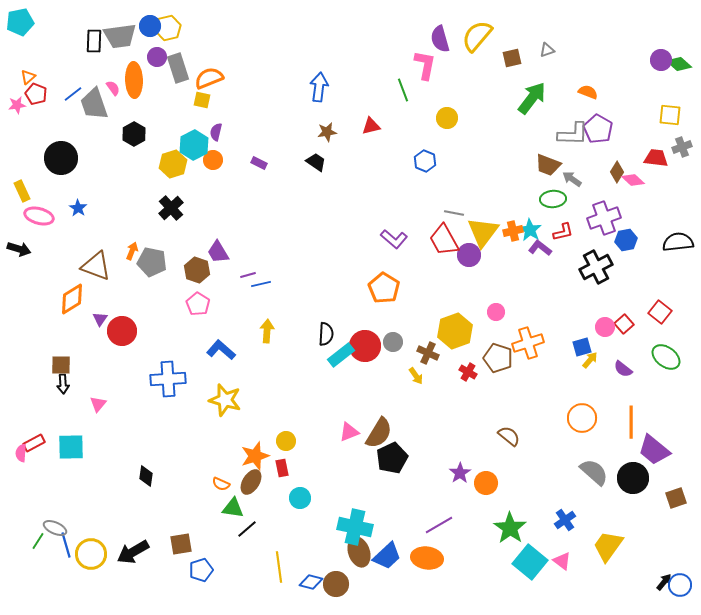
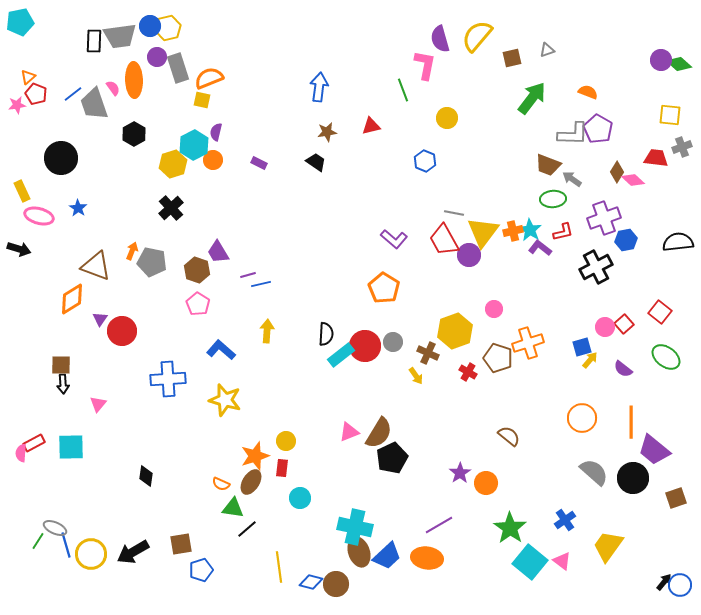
pink circle at (496, 312): moved 2 px left, 3 px up
red rectangle at (282, 468): rotated 18 degrees clockwise
